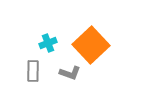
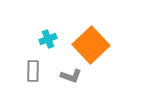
cyan cross: moved 4 px up
gray L-shape: moved 1 px right, 3 px down
